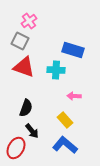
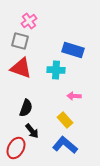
gray square: rotated 12 degrees counterclockwise
red triangle: moved 3 px left, 1 px down
